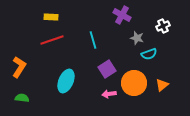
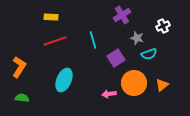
purple cross: rotated 30 degrees clockwise
red line: moved 3 px right, 1 px down
purple square: moved 9 px right, 11 px up
cyan ellipse: moved 2 px left, 1 px up
